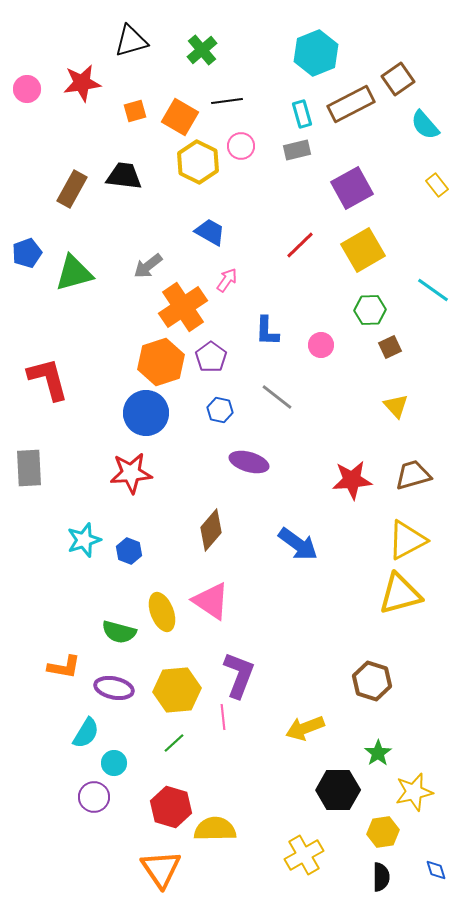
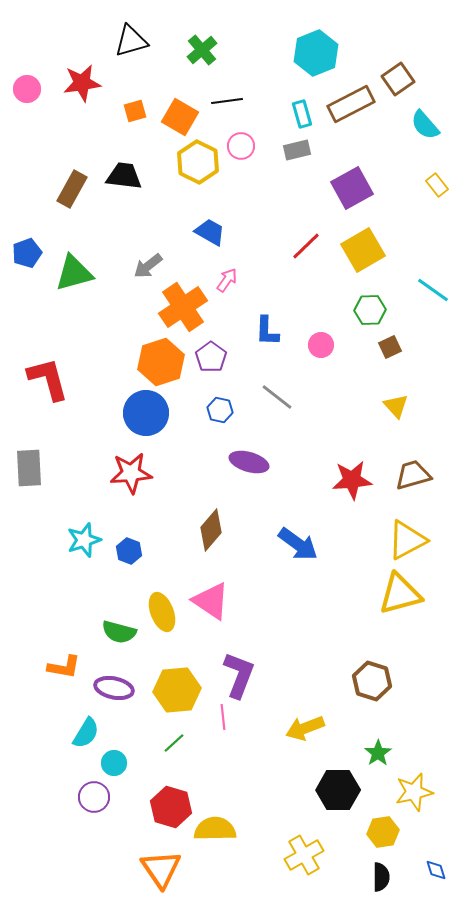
red line at (300, 245): moved 6 px right, 1 px down
